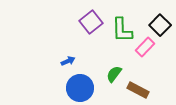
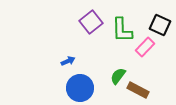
black square: rotated 20 degrees counterclockwise
green semicircle: moved 4 px right, 2 px down
